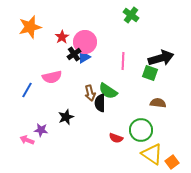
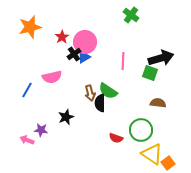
orange square: moved 4 px left, 1 px down
